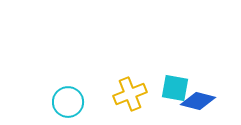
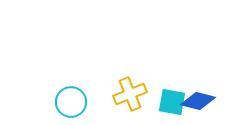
cyan square: moved 3 px left, 14 px down
cyan circle: moved 3 px right
